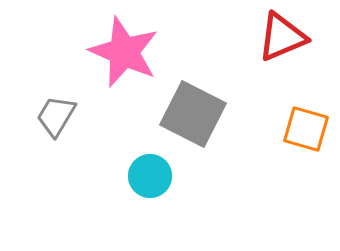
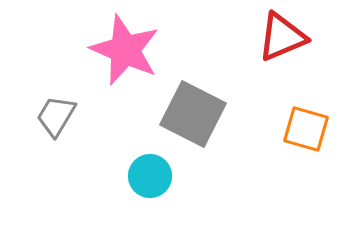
pink star: moved 1 px right, 2 px up
